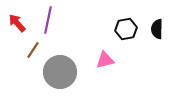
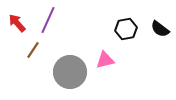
purple line: rotated 12 degrees clockwise
black semicircle: moved 3 px right; rotated 54 degrees counterclockwise
gray circle: moved 10 px right
